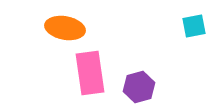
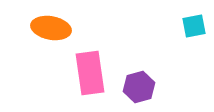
orange ellipse: moved 14 px left
